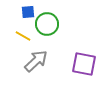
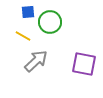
green circle: moved 3 px right, 2 px up
